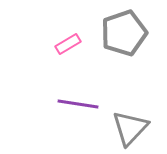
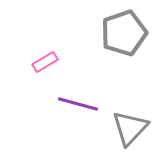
pink rectangle: moved 23 px left, 18 px down
purple line: rotated 6 degrees clockwise
